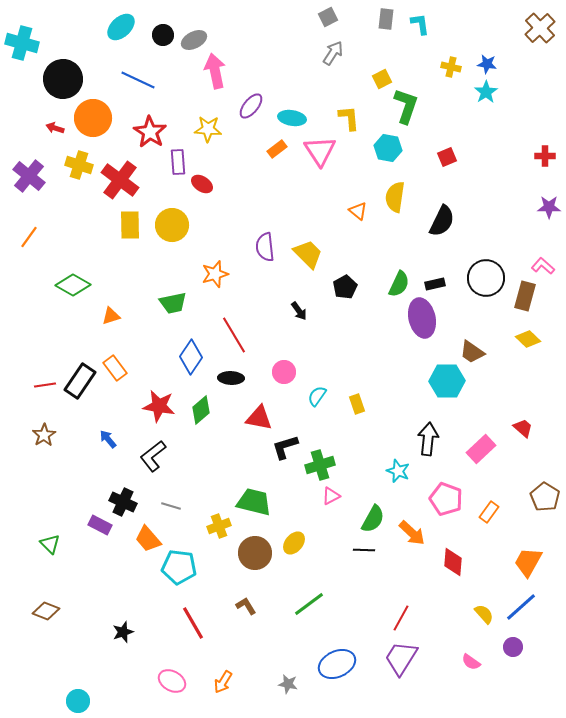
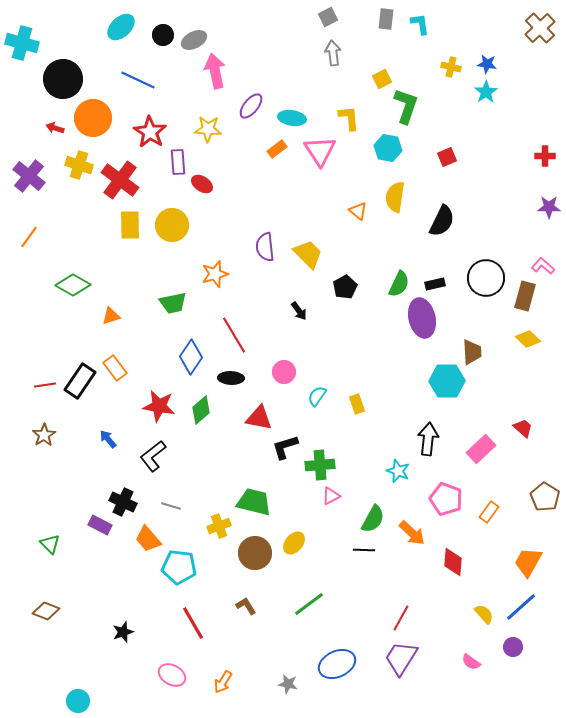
gray arrow at (333, 53): rotated 40 degrees counterclockwise
brown trapezoid at (472, 352): rotated 128 degrees counterclockwise
green cross at (320, 465): rotated 12 degrees clockwise
pink ellipse at (172, 681): moved 6 px up
